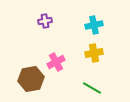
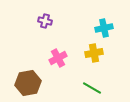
purple cross: rotated 24 degrees clockwise
cyan cross: moved 10 px right, 3 px down
pink cross: moved 2 px right, 4 px up
brown hexagon: moved 3 px left, 4 px down
